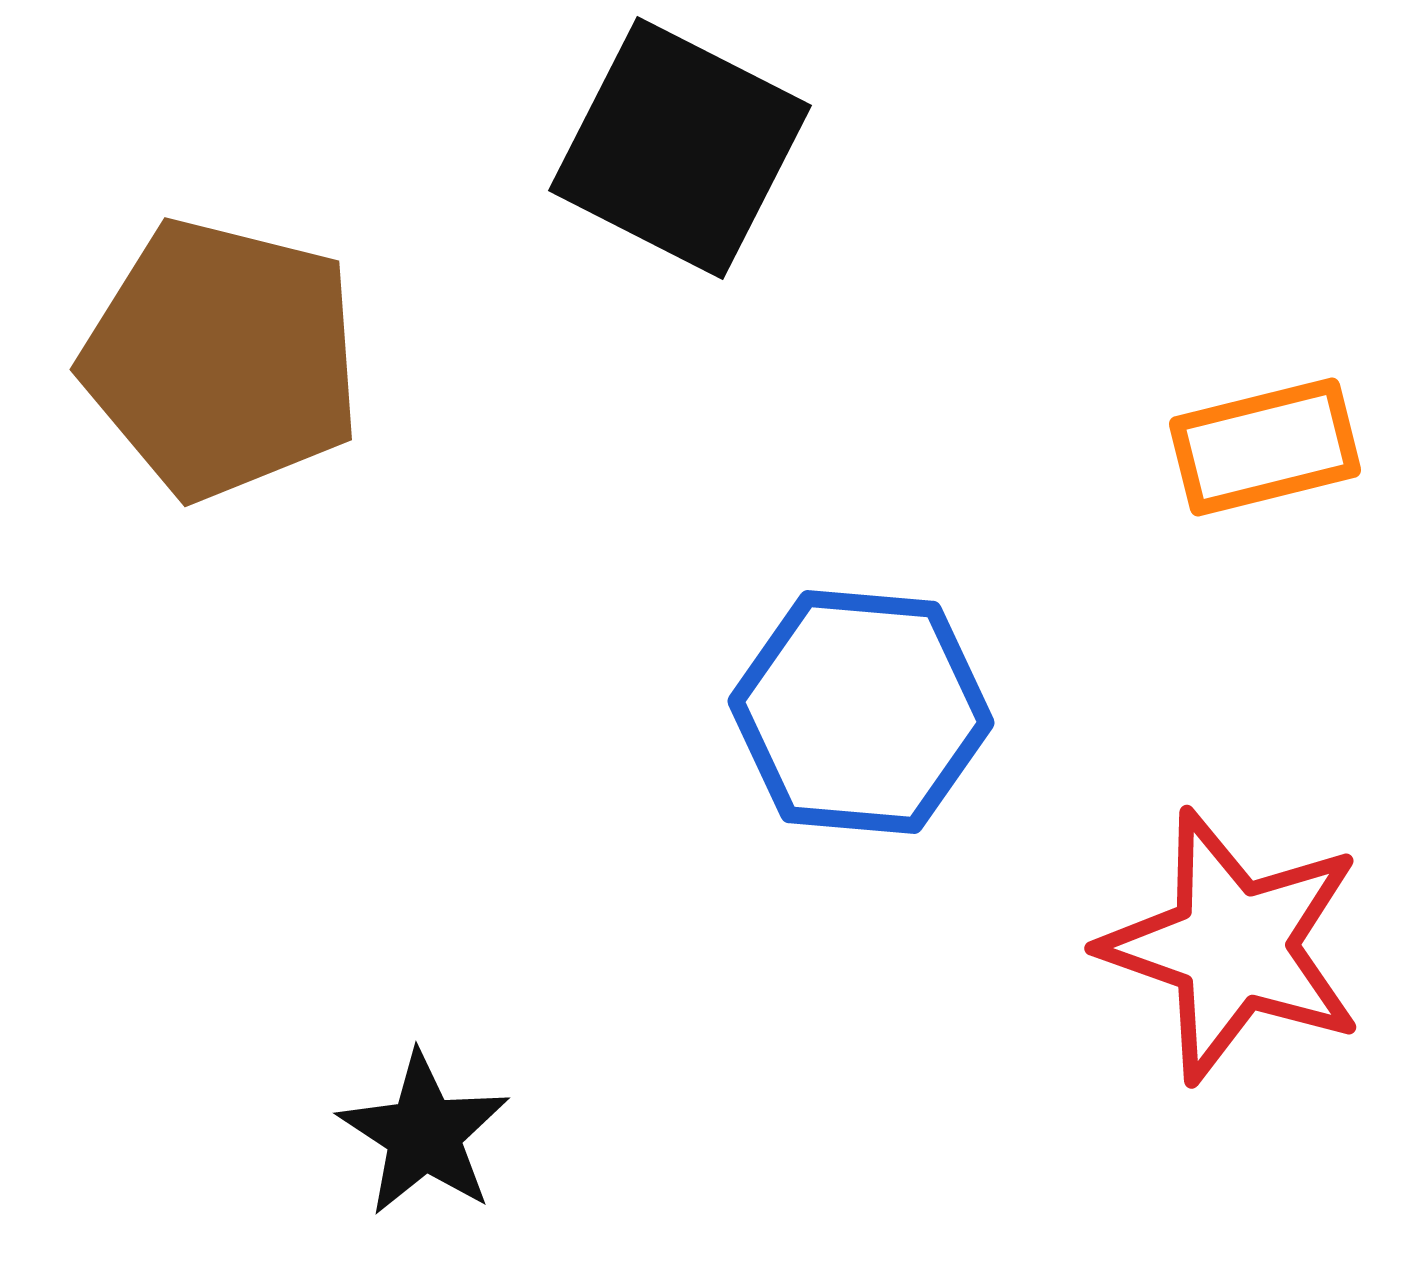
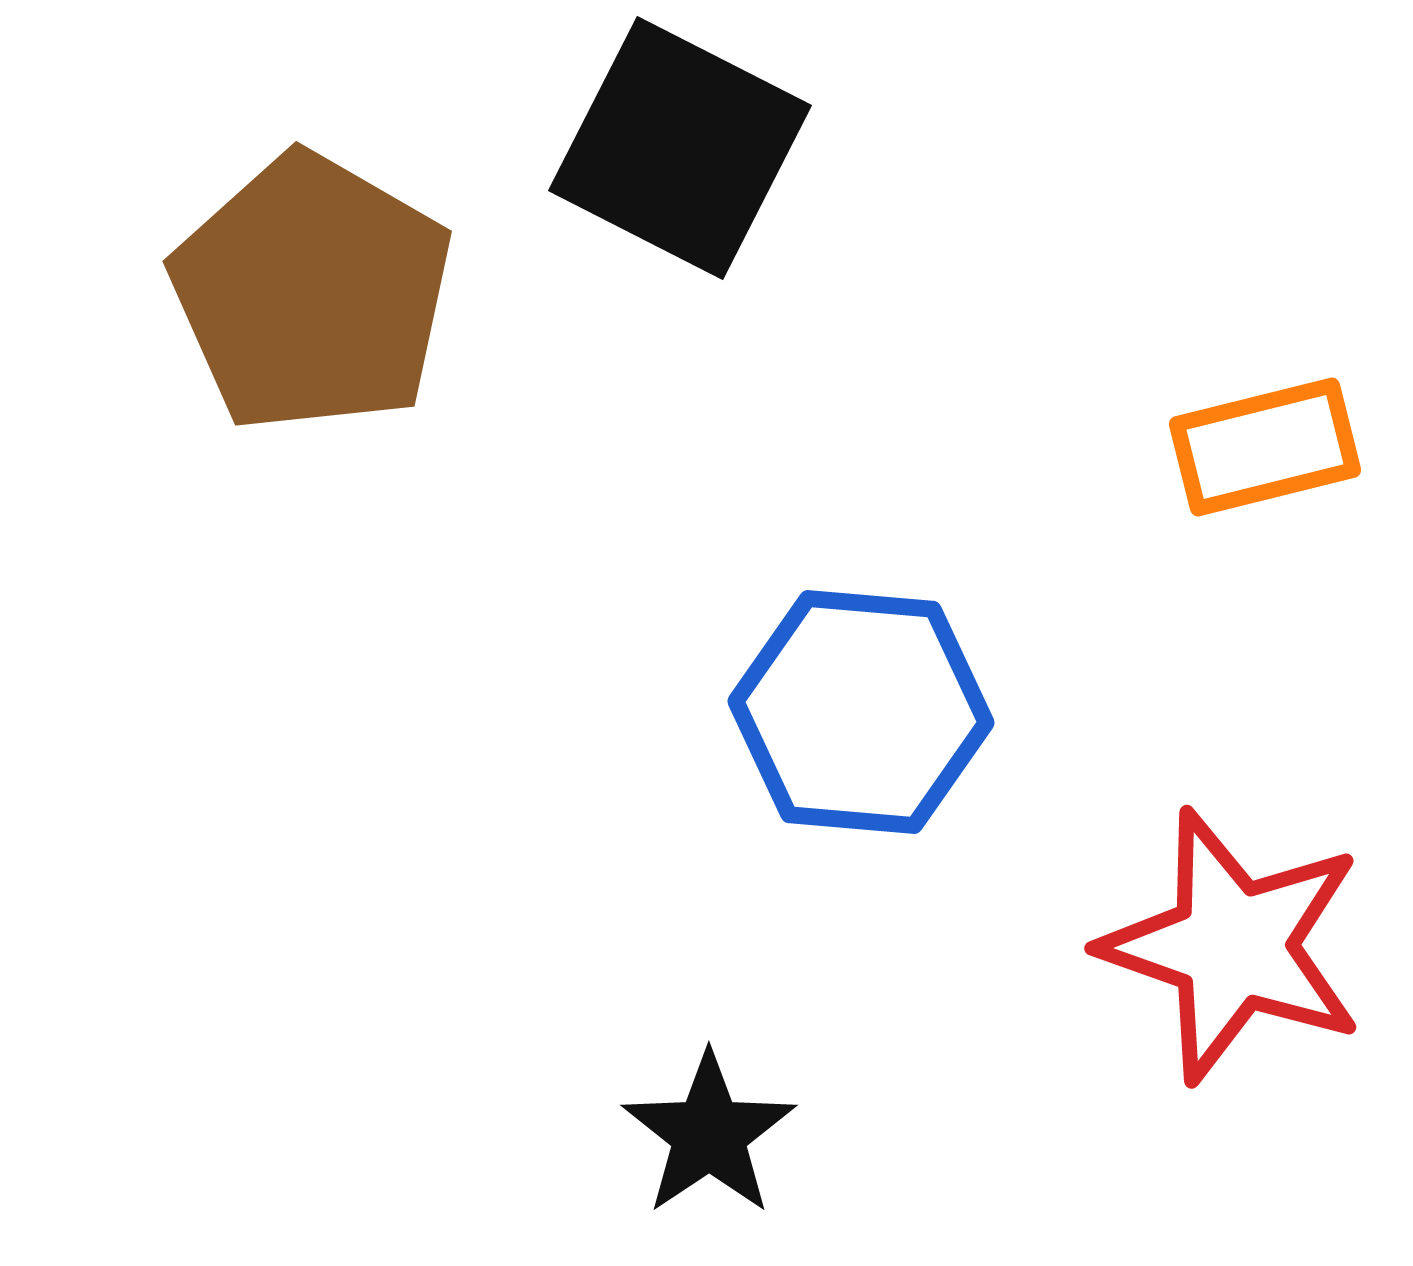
brown pentagon: moved 90 px right, 66 px up; rotated 16 degrees clockwise
black star: moved 285 px right; rotated 5 degrees clockwise
